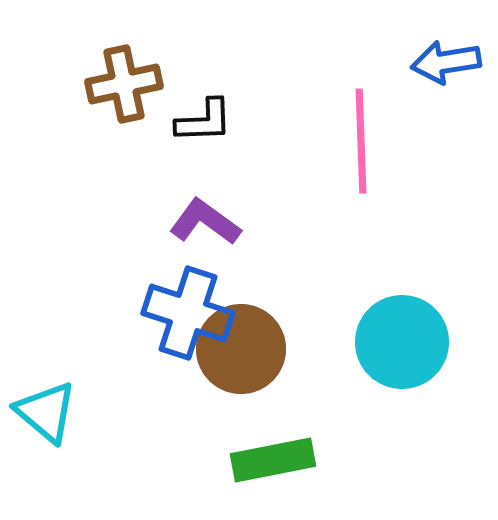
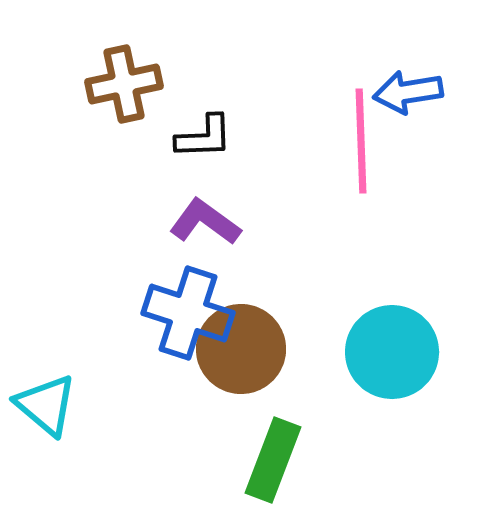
blue arrow: moved 38 px left, 30 px down
black L-shape: moved 16 px down
cyan circle: moved 10 px left, 10 px down
cyan triangle: moved 7 px up
green rectangle: rotated 58 degrees counterclockwise
